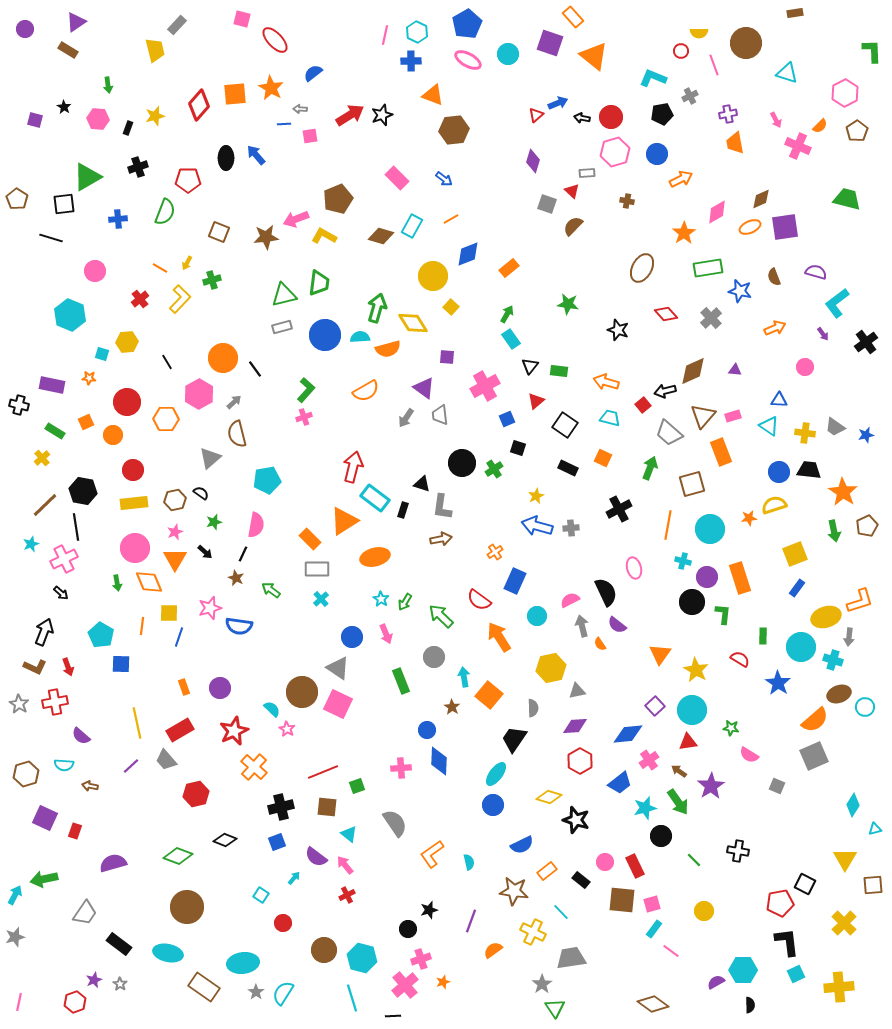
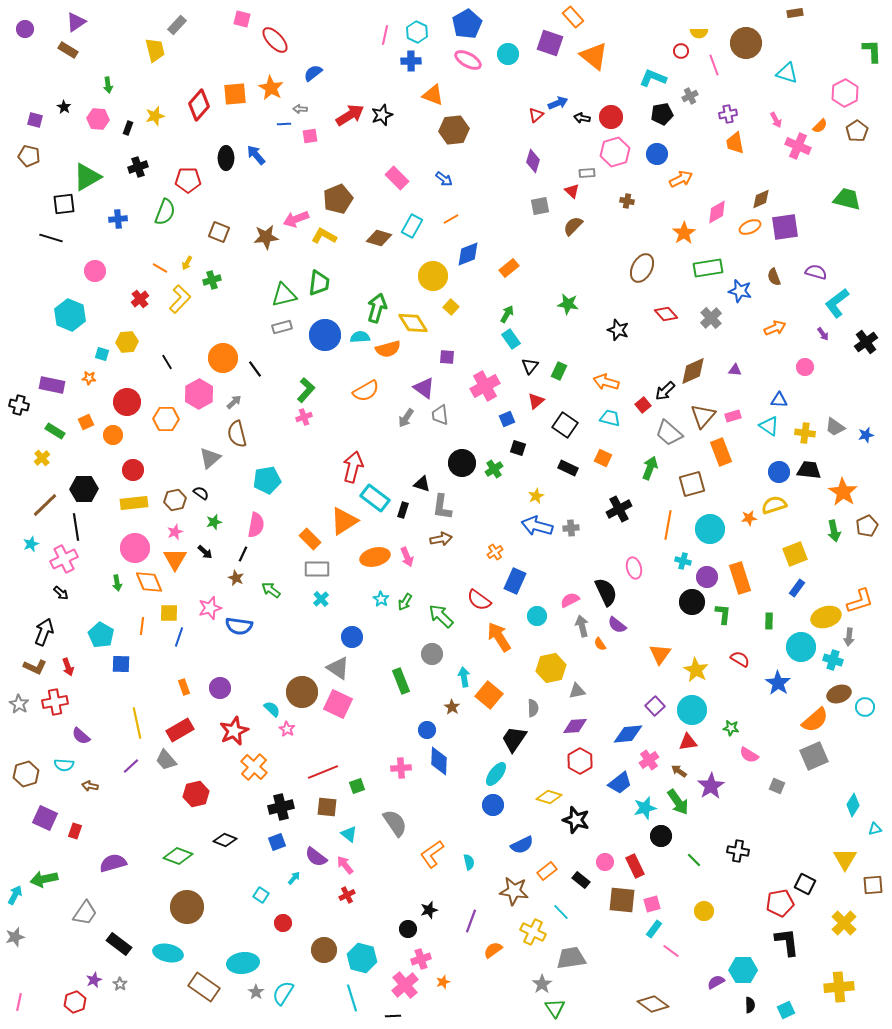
brown pentagon at (17, 199): moved 12 px right, 43 px up; rotated 20 degrees counterclockwise
gray square at (547, 204): moved 7 px left, 2 px down; rotated 30 degrees counterclockwise
brown diamond at (381, 236): moved 2 px left, 2 px down
green rectangle at (559, 371): rotated 72 degrees counterclockwise
black arrow at (665, 391): rotated 30 degrees counterclockwise
black hexagon at (83, 491): moved 1 px right, 2 px up; rotated 12 degrees counterclockwise
pink arrow at (386, 634): moved 21 px right, 77 px up
green rectangle at (763, 636): moved 6 px right, 15 px up
gray circle at (434, 657): moved 2 px left, 3 px up
cyan square at (796, 974): moved 10 px left, 36 px down
